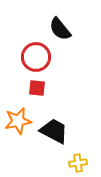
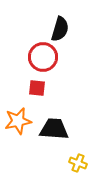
black semicircle: rotated 125 degrees counterclockwise
red circle: moved 7 px right
black trapezoid: moved 2 px up; rotated 24 degrees counterclockwise
yellow cross: rotated 30 degrees clockwise
